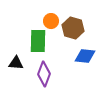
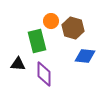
green rectangle: moved 1 px left; rotated 15 degrees counterclockwise
black triangle: moved 2 px right, 1 px down
purple diamond: rotated 20 degrees counterclockwise
